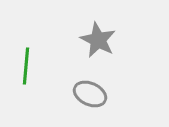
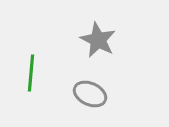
green line: moved 5 px right, 7 px down
